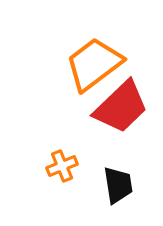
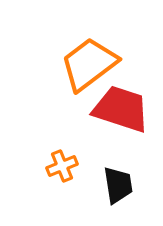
orange trapezoid: moved 5 px left
red trapezoid: moved 2 px down; rotated 118 degrees counterclockwise
